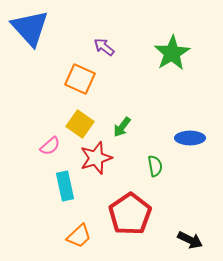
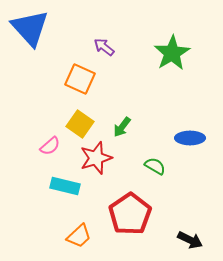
green semicircle: rotated 50 degrees counterclockwise
cyan rectangle: rotated 64 degrees counterclockwise
